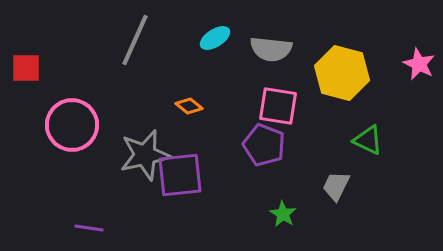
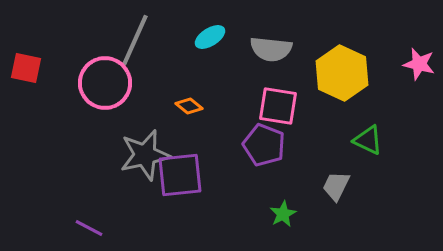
cyan ellipse: moved 5 px left, 1 px up
pink star: rotated 12 degrees counterclockwise
red square: rotated 12 degrees clockwise
yellow hexagon: rotated 10 degrees clockwise
pink circle: moved 33 px right, 42 px up
green star: rotated 12 degrees clockwise
purple line: rotated 20 degrees clockwise
